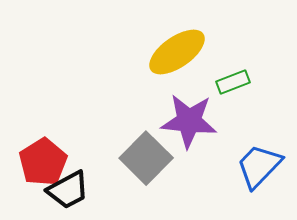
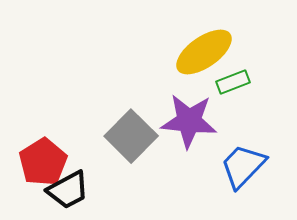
yellow ellipse: moved 27 px right
gray square: moved 15 px left, 22 px up
blue trapezoid: moved 16 px left
